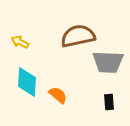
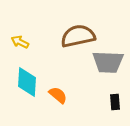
black rectangle: moved 6 px right
